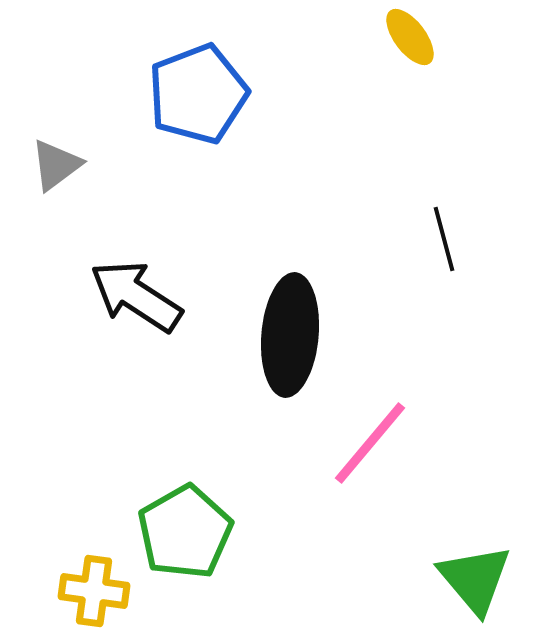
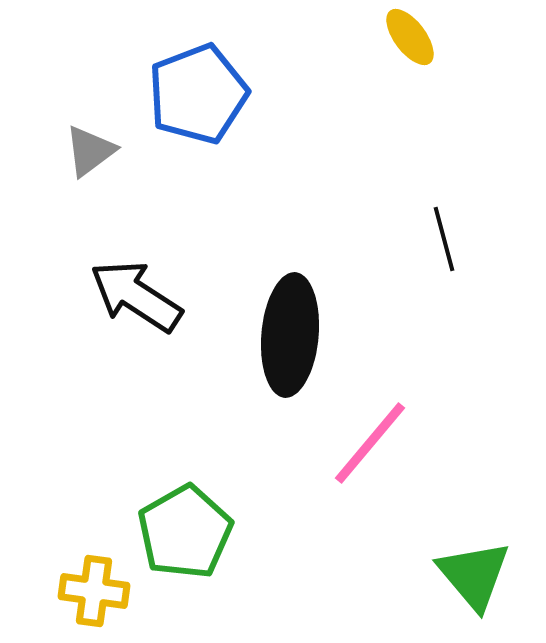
gray triangle: moved 34 px right, 14 px up
green triangle: moved 1 px left, 4 px up
